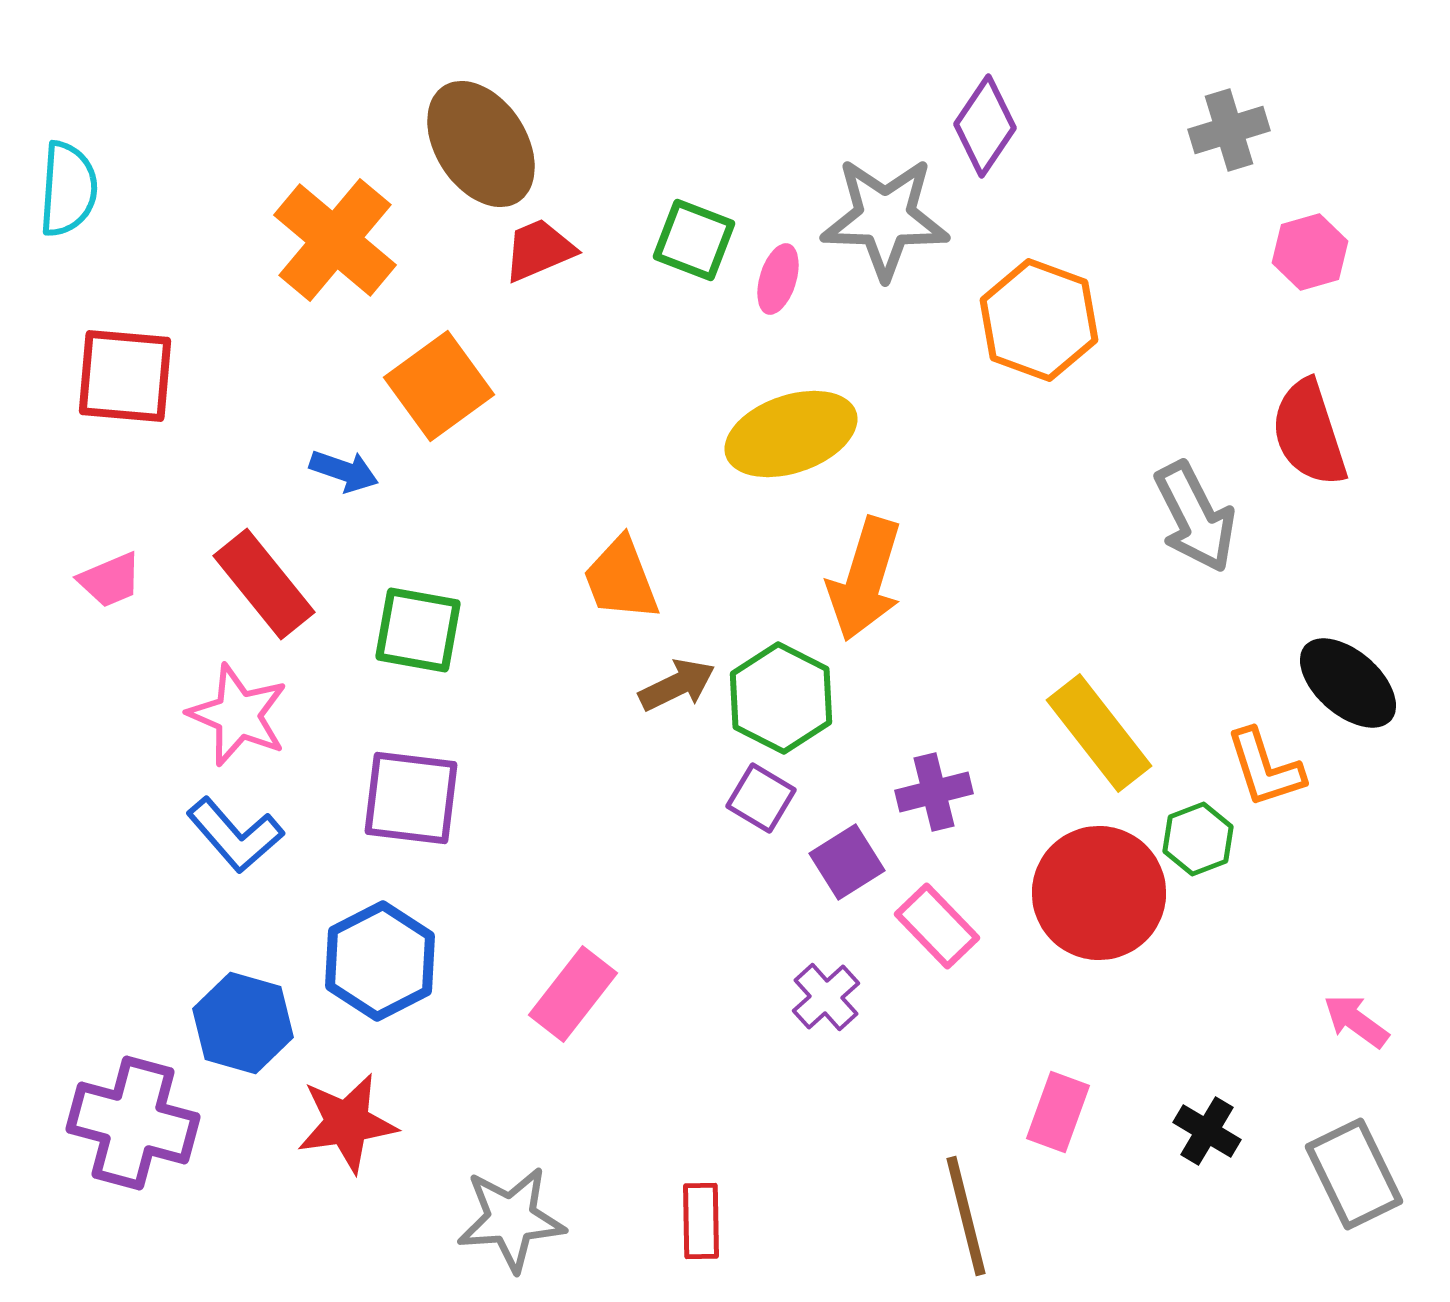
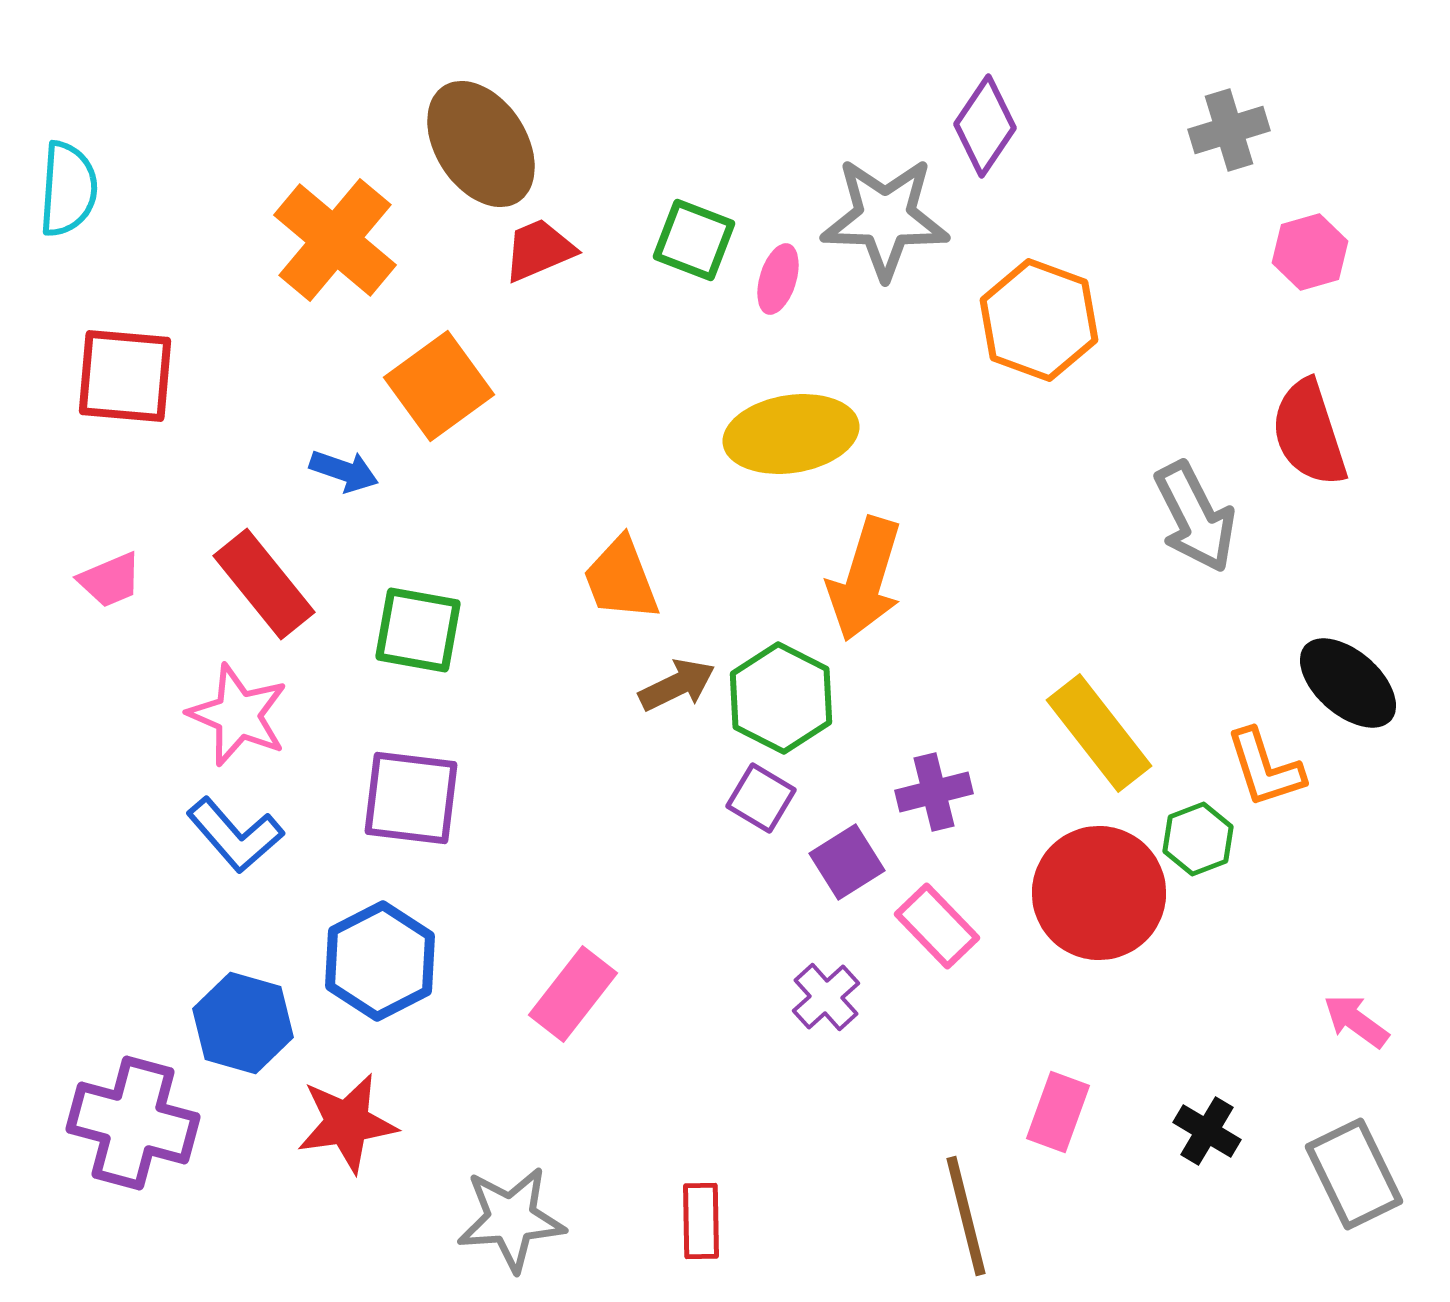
yellow ellipse at (791, 434): rotated 10 degrees clockwise
